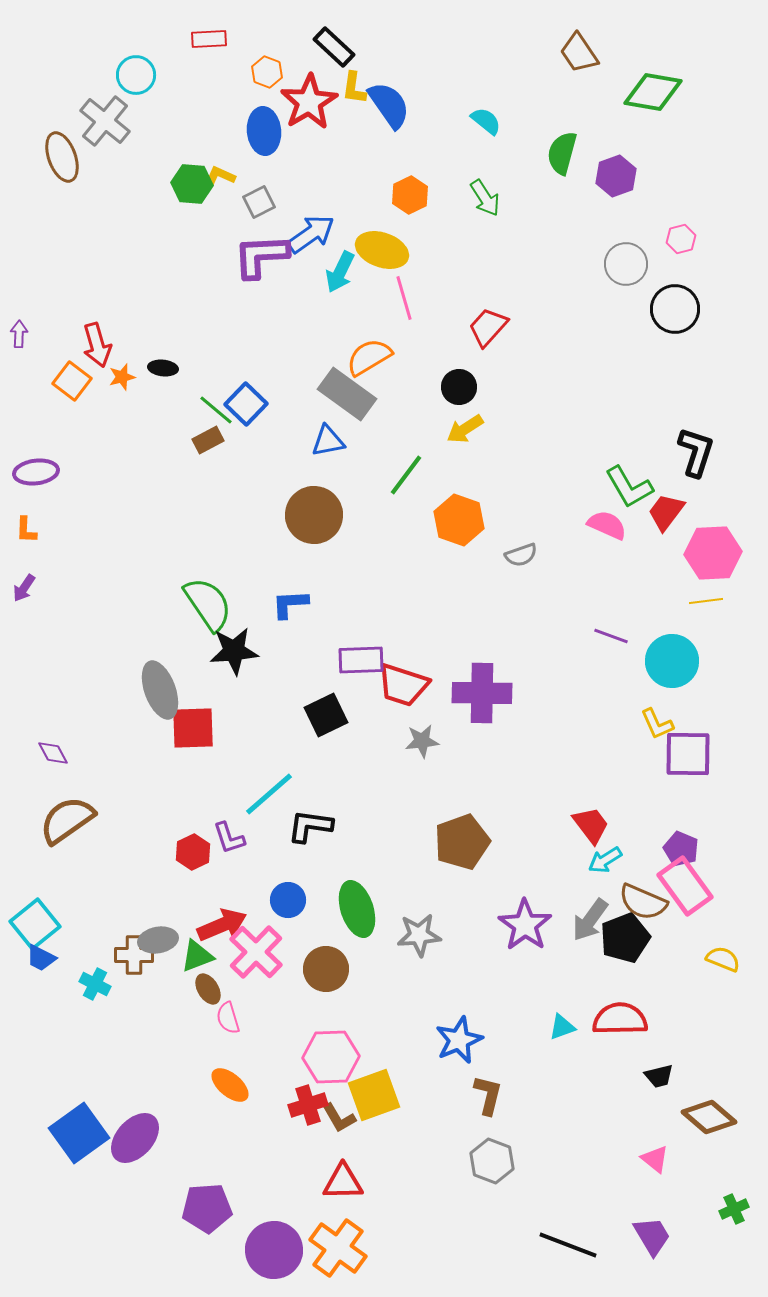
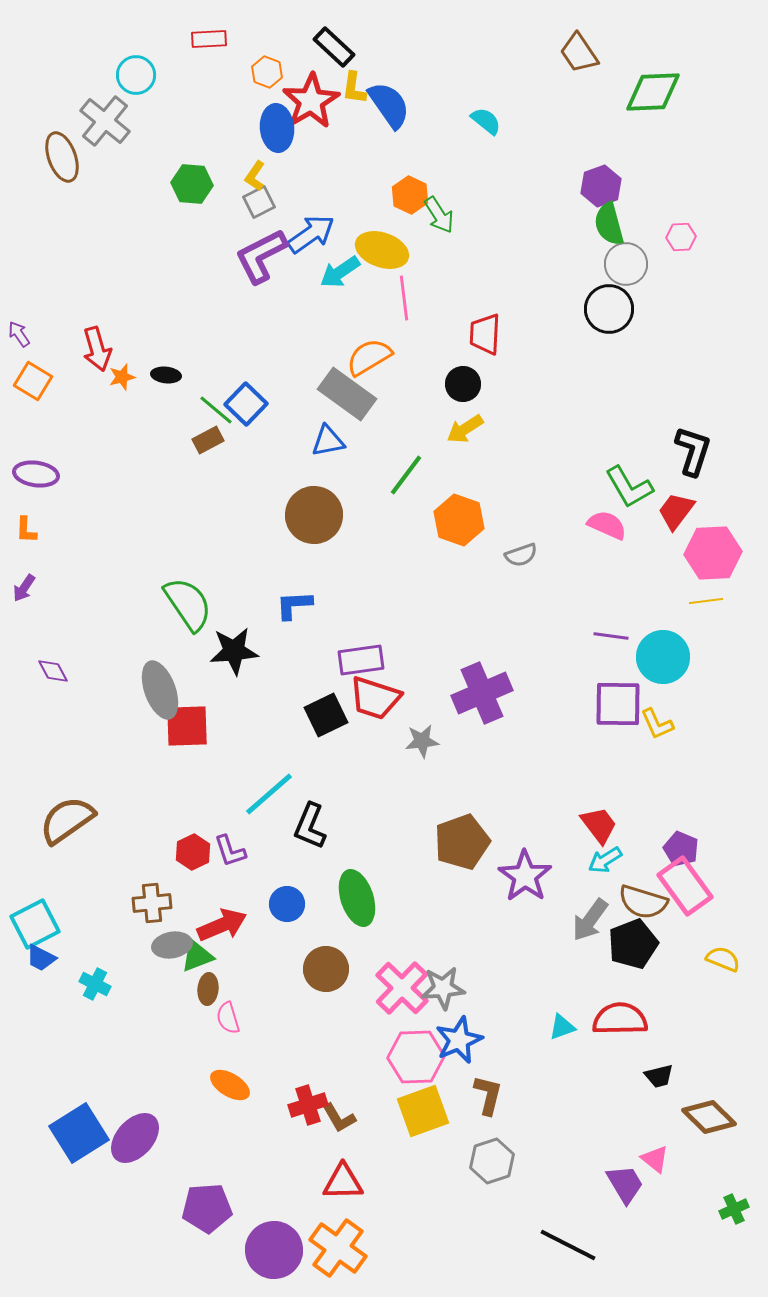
green diamond at (653, 92): rotated 12 degrees counterclockwise
red star at (309, 102): moved 2 px right, 1 px up
blue ellipse at (264, 131): moved 13 px right, 3 px up
green semicircle at (562, 153): moved 47 px right, 71 px down; rotated 30 degrees counterclockwise
yellow L-shape at (220, 176): moved 35 px right; rotated 80 degrees counterclockwise
purple hexagon at (616, 176): moved 15 px left, 10 px down
orange hexagon at (410, 195): rotated 9 degrees counterclockwise
green arrow at (485, 198): moved 46 px left, 17 px down
pink hexagon at (681, 239): moved 2 px up; rotated 12 degrees clockwise
purple L-shape at (261, 256): rotated 24 degrees counterclockwise
cyan arrow at (340, 272): rotated 30 degrees clockwise
pink line at (404, 298): rotated 9 degrees clockwise
black circle at (675, 309): moved 66 px left
red trapezoid at (488, 327): moved 3 px left, 7 px down; rotated 39 degrees counterclockwise
purple arrow at (19, 334): rotated 36 degrees counterclockwise
red arrow at (97, 345): moved 4 px down
black ellipse at (163, 368): moved 3 px right, 7 px down
orange square at (72, 381): moved 39 px left; rotated 6 degrees counterclockwise
black circle at (459, 387): moved 4 px right, 3 px up
black L-shape at (696, 452): moved 3 px left, 1 px up
purple ellipse at (36, 472): moved 2 px down; rotated 15 degrees clockwise
red trapezoid at (666, 512): moved 10 px right, 1 px up
green semicircle at (208, 604): moved 20 px left
blue L-shape at (290, 604): moved 4 px right, 1 px down
purple line at (611, 636): rotated 12 degrees counterclockwise
purple rectangle at (361, 660): rotated 6 degrees counterclockwise
cyan circle at (672, 661): moved 9 px left, 4 px up
red trapezoid at (403, 685): moved 28 px left, 13 px down
purple cross at (482, 693): rotated 24 degrees counterclockwise
red square at (193, 728): moved 6 px left, 2 px up
purple diamond at (53, 753): moved 82 px up
purple square at (688, 754): moved 70 px left, 50 px up
red trapezoid at (591, 825): moved 8 px right
black L-shape at (310, 826): rotated 75 degrees counterclockwise
purple L-shape at (229, 838): moved 1 px right, 13 px down
blue circle at (288, 900): moved 1 px left, 4 px down
brown semicircle at (643, 902): rotated 6 degrees counterclockwise
green ellipse at (357, 909): moved 11 px up
cyan square at (35, 924): rotated 12 degrees clockwise
purple star at (525, 925): moved 49 px up
gray star at (419, 935): moved 24 px right, 53 px down
black pentagon at (625, 938): moved 8 px right, 6 px down
gray ellipse at (158, 940): moved 14 px right, 5 px down
pink cross at (256, 952): moved 146 px right, 36 px down
brown cross at (134, 955): moved 18 px right, 52 px up; rotated 6 degrees counterclockwise
brown ellipse at (208, 989): rotated 36 degrees clockwise
pink hexagon at (331, 1057): moved 85 px right
orange ellipse at (230, 1085): rotated 9 degrees counterclockwise
yellow square at (374, 1095): moved 49 px right, 16 px down
brown diamond at (709, 1117): rotated 4 degrees clockwise
blue square at (79, 1133): rotated 4 degrees clockwise
gray hexagon at (492, 1161): rotated 21 degrees clockwise
purple trapezoid at (652, 1236): moved 27 px left, 52 px up
black line at (568, 1245): rotated 6 degrees clockwise
